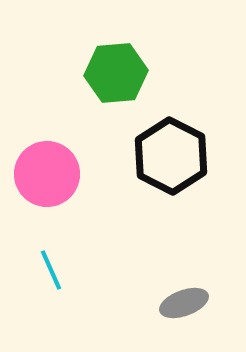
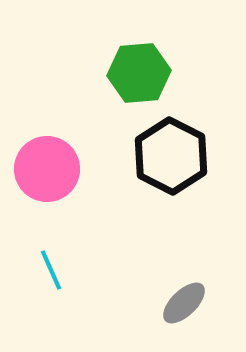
green hexagon: moved 23 px right
pink circle: moved 5 px up
gray ellipse: rotated 24 degrees counterclockwise
